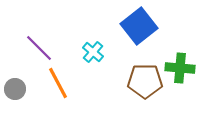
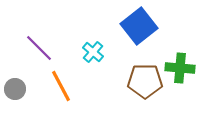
orange line: moved 3 px right, 3 px down
